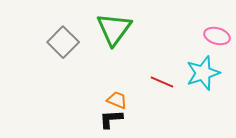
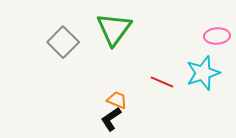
pink ellipse: rotated 20 degrees counterclockwise
black L-shape: rotated 30 degrees counterclockwise
